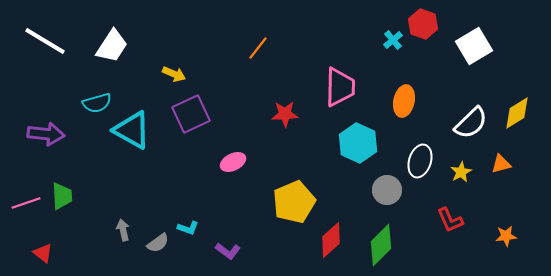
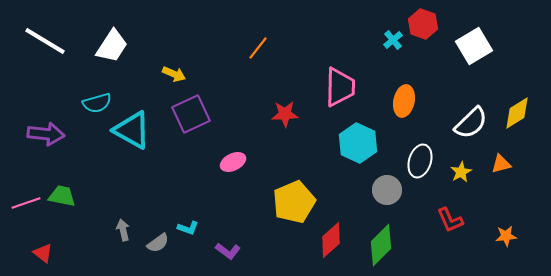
green trapezoid: rotated 76 degrees counterclockwise
